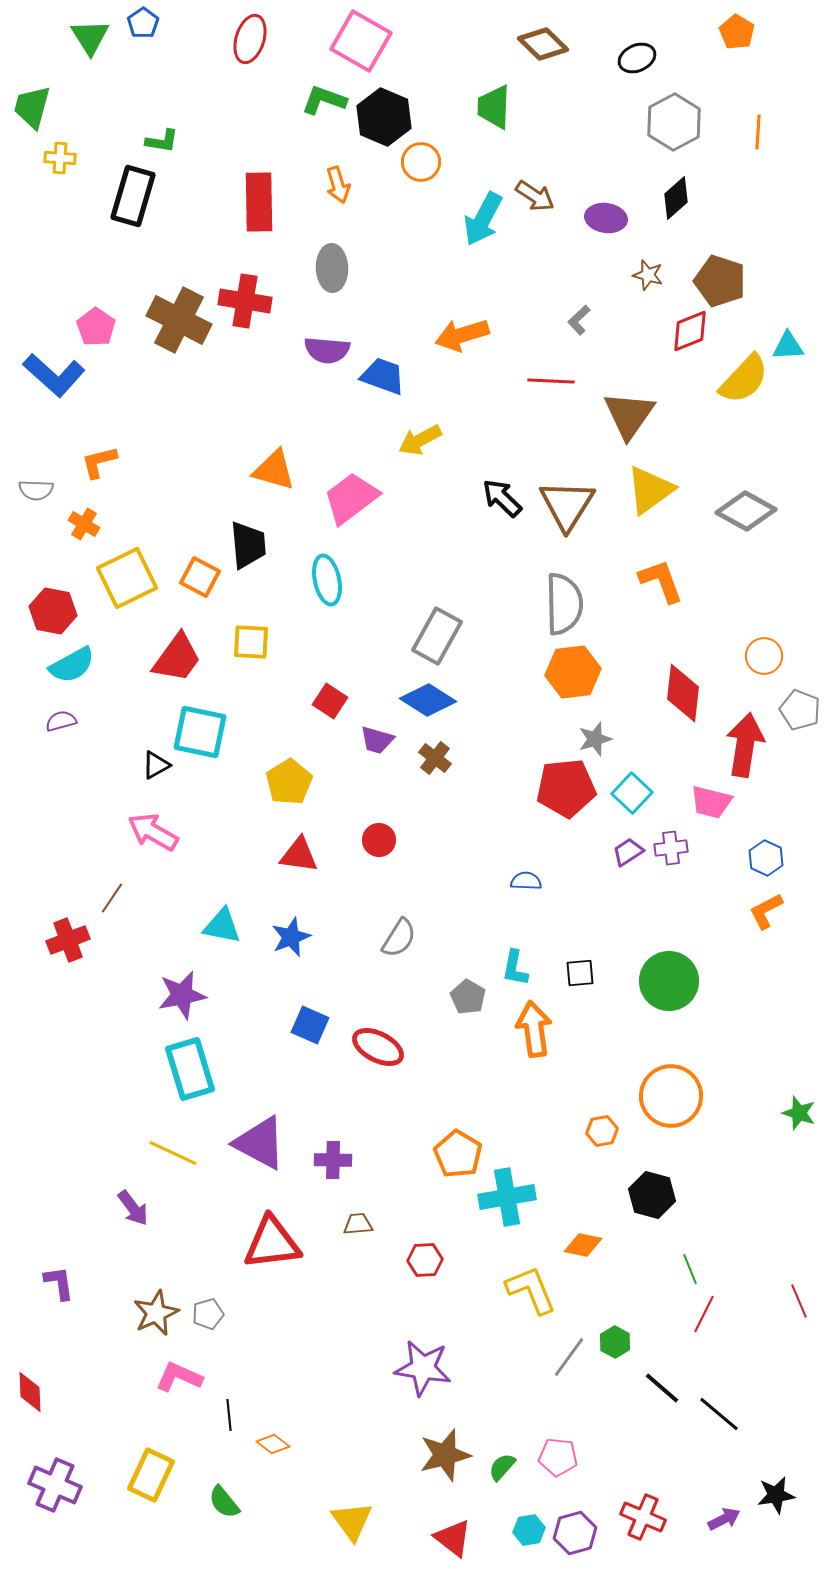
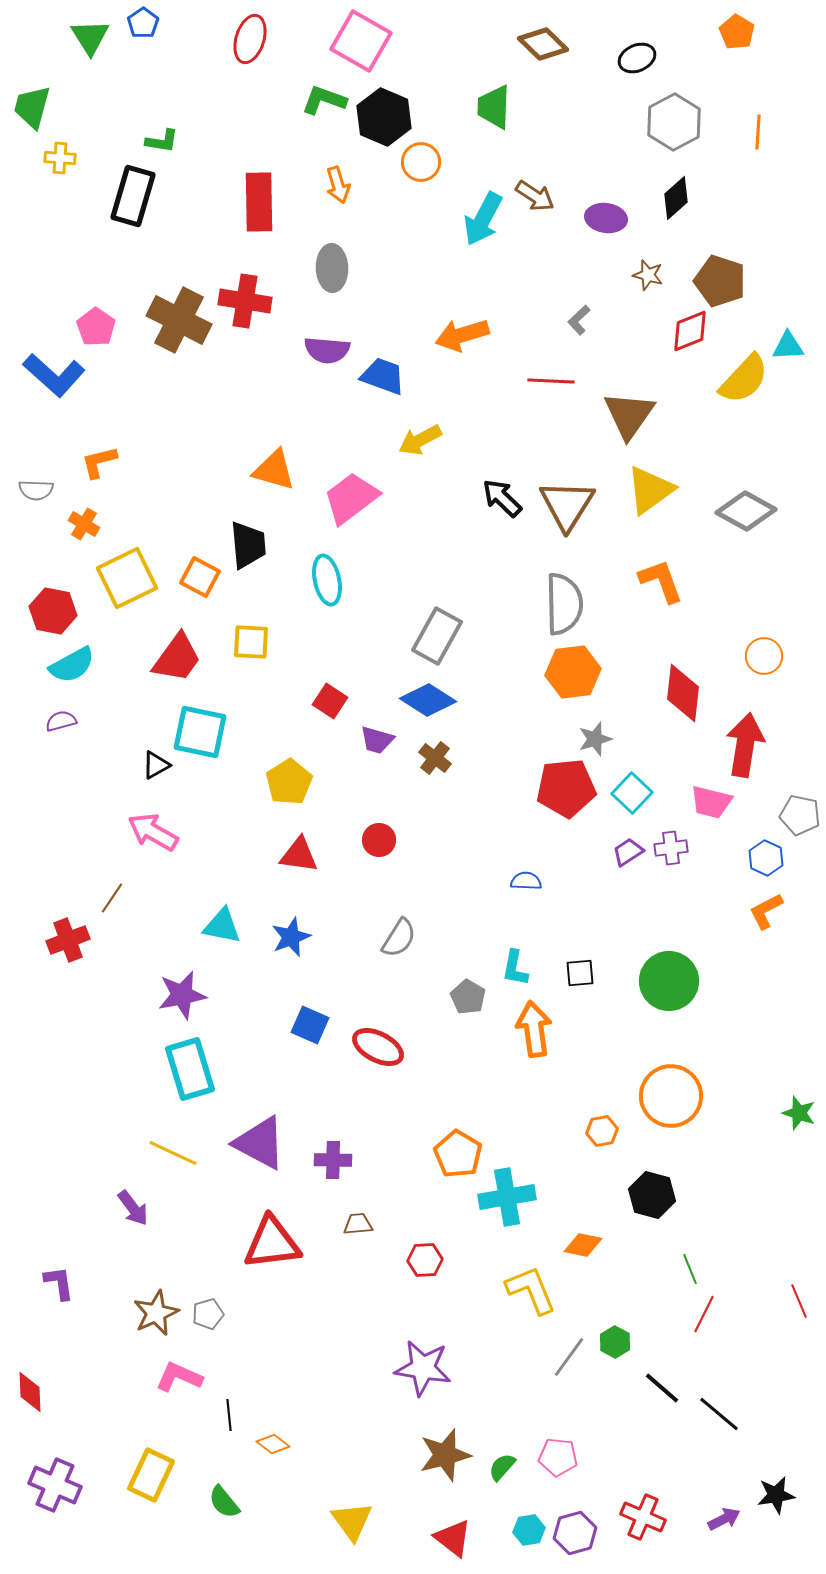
gray pentagon at (800, 710): moved 105 px down; rotated 9 degrees counterclockwise
